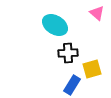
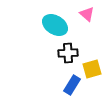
pink triangle: moved 10 px left, 1 px down
